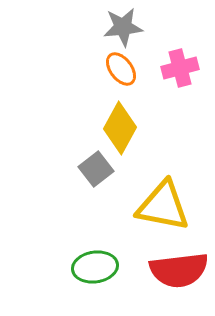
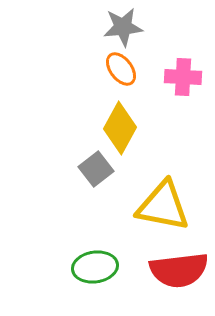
pink cross: moved 3 px right, 9 px down; rotated 18 degrees clockwise
